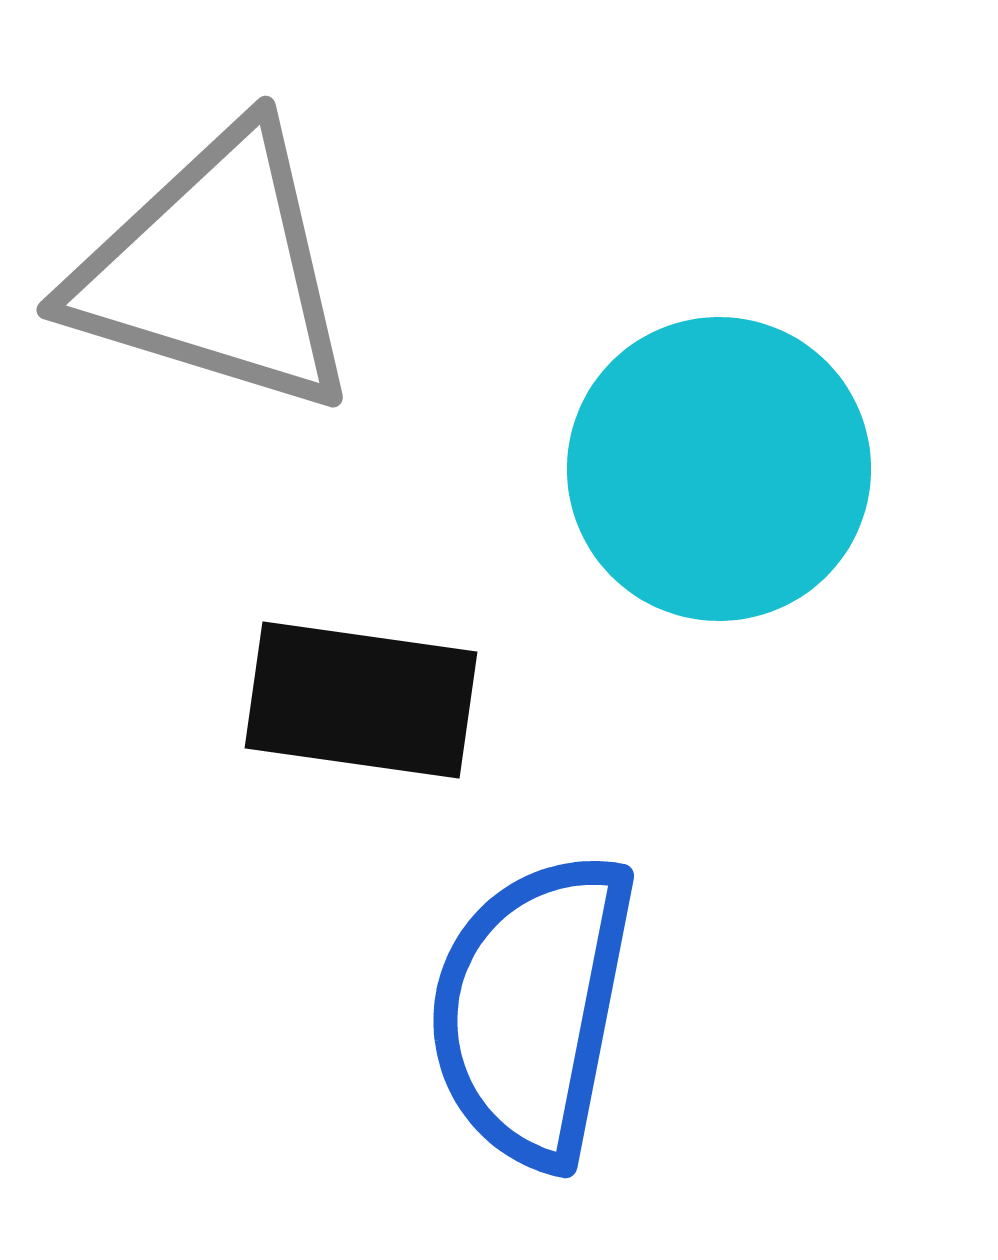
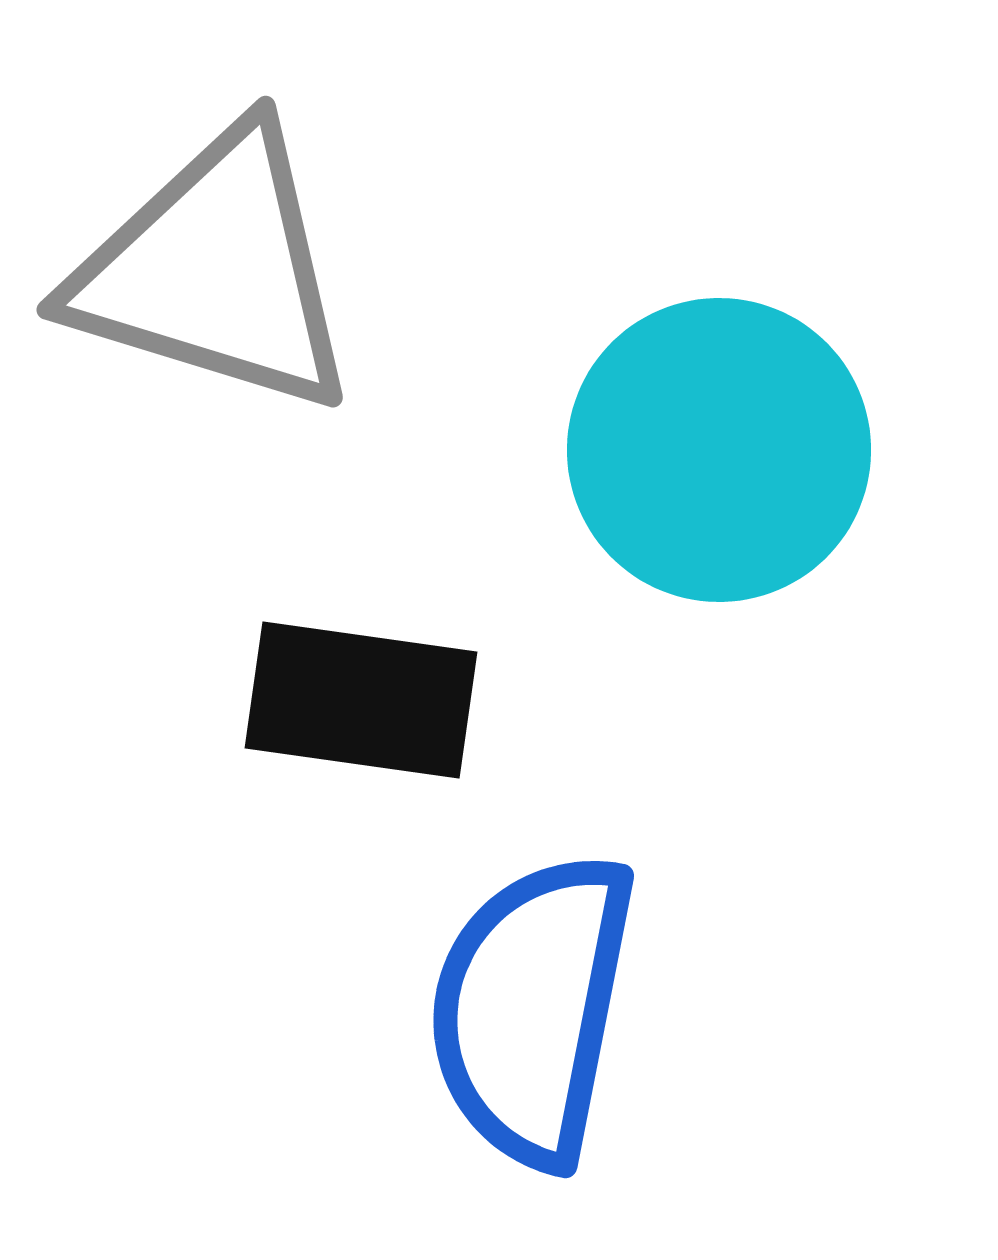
cyan circle: moved 19 px up
